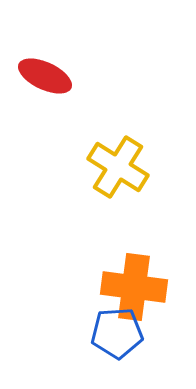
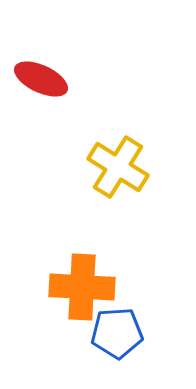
red ellipse: moved 4 px left, 3 px down
orange cross: moved 52 px left; rotated 4 degrees counterclockwise
